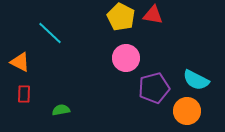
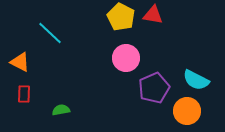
purple pentagon: rotated 8 degrees counterclockwise
